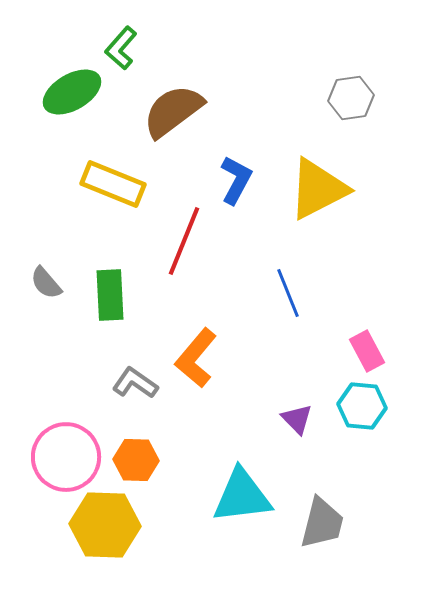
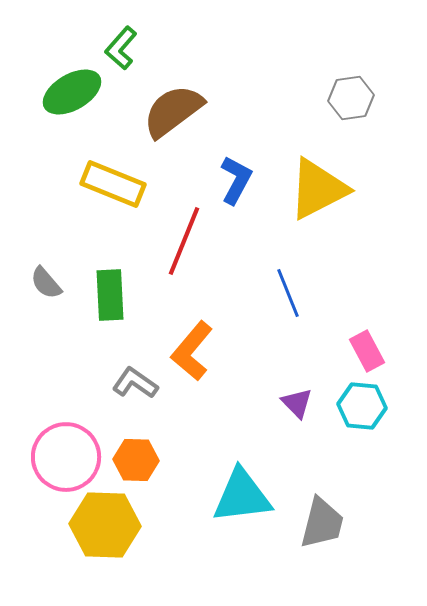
orange L-shape: moved 4 px left, 7 px up
purple triangle: moved 16 px up
